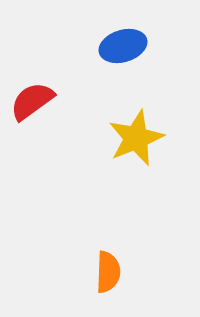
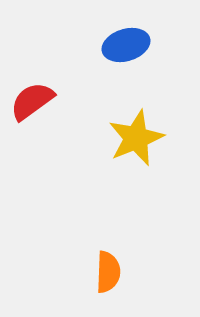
blue ellipse: moved 3 px right, 1 px up
